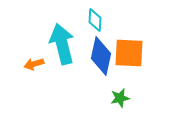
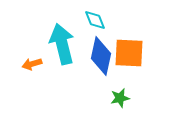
cyan diamond: rotated 25 degrees counterclockwise
orange arrow: moved 2 px left
